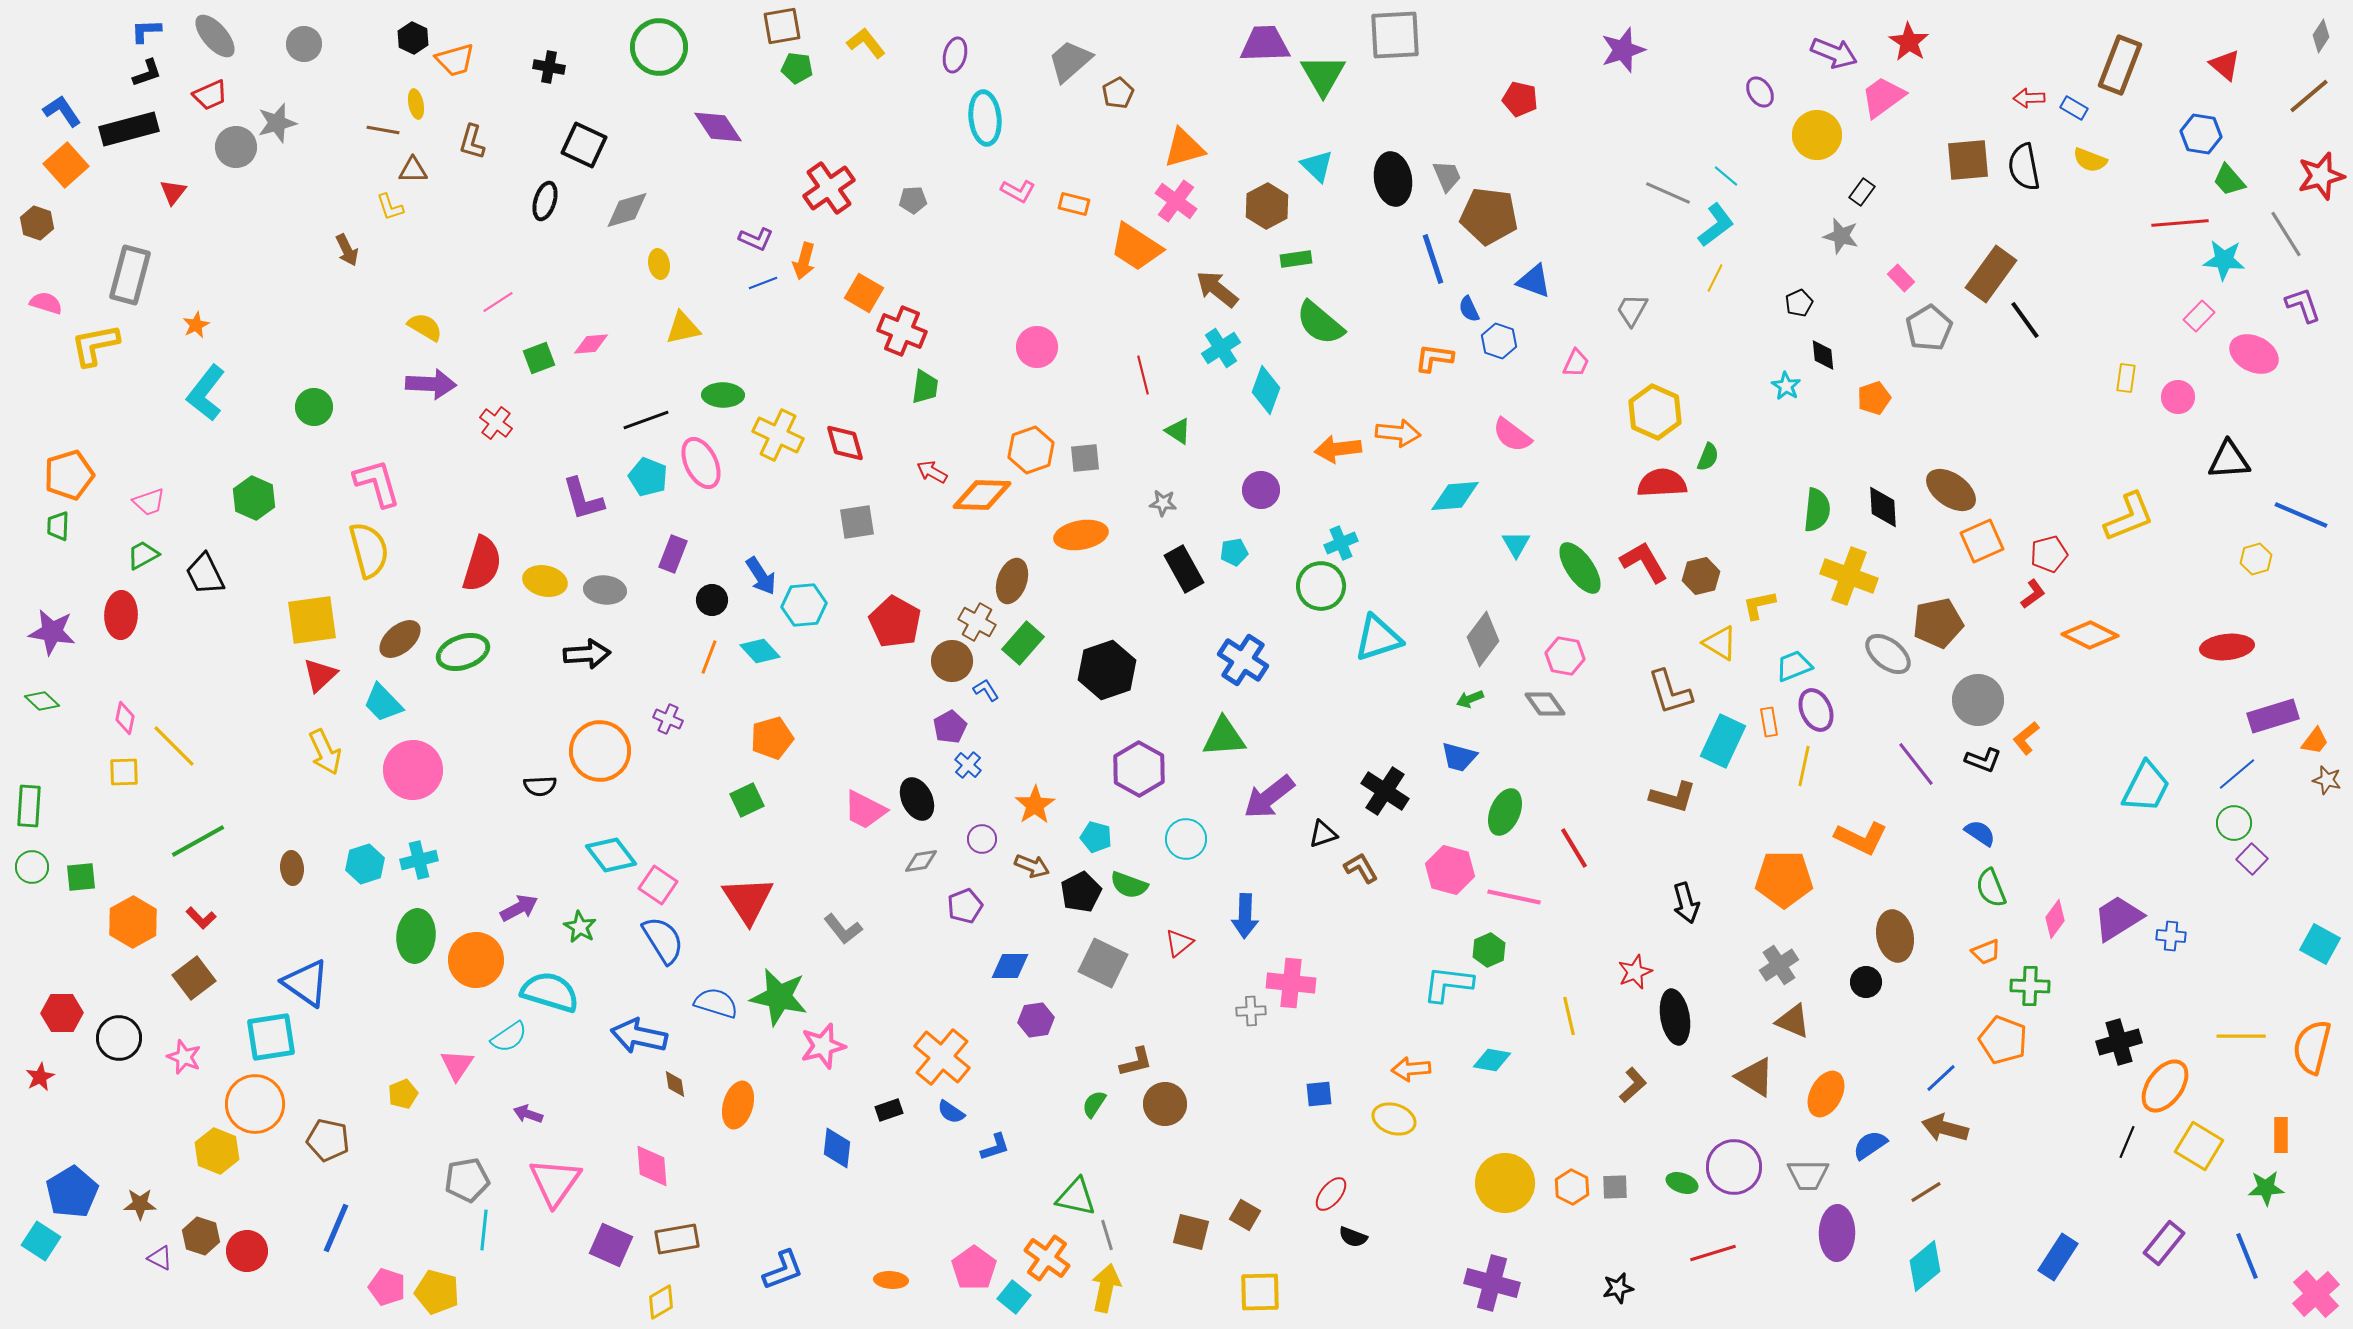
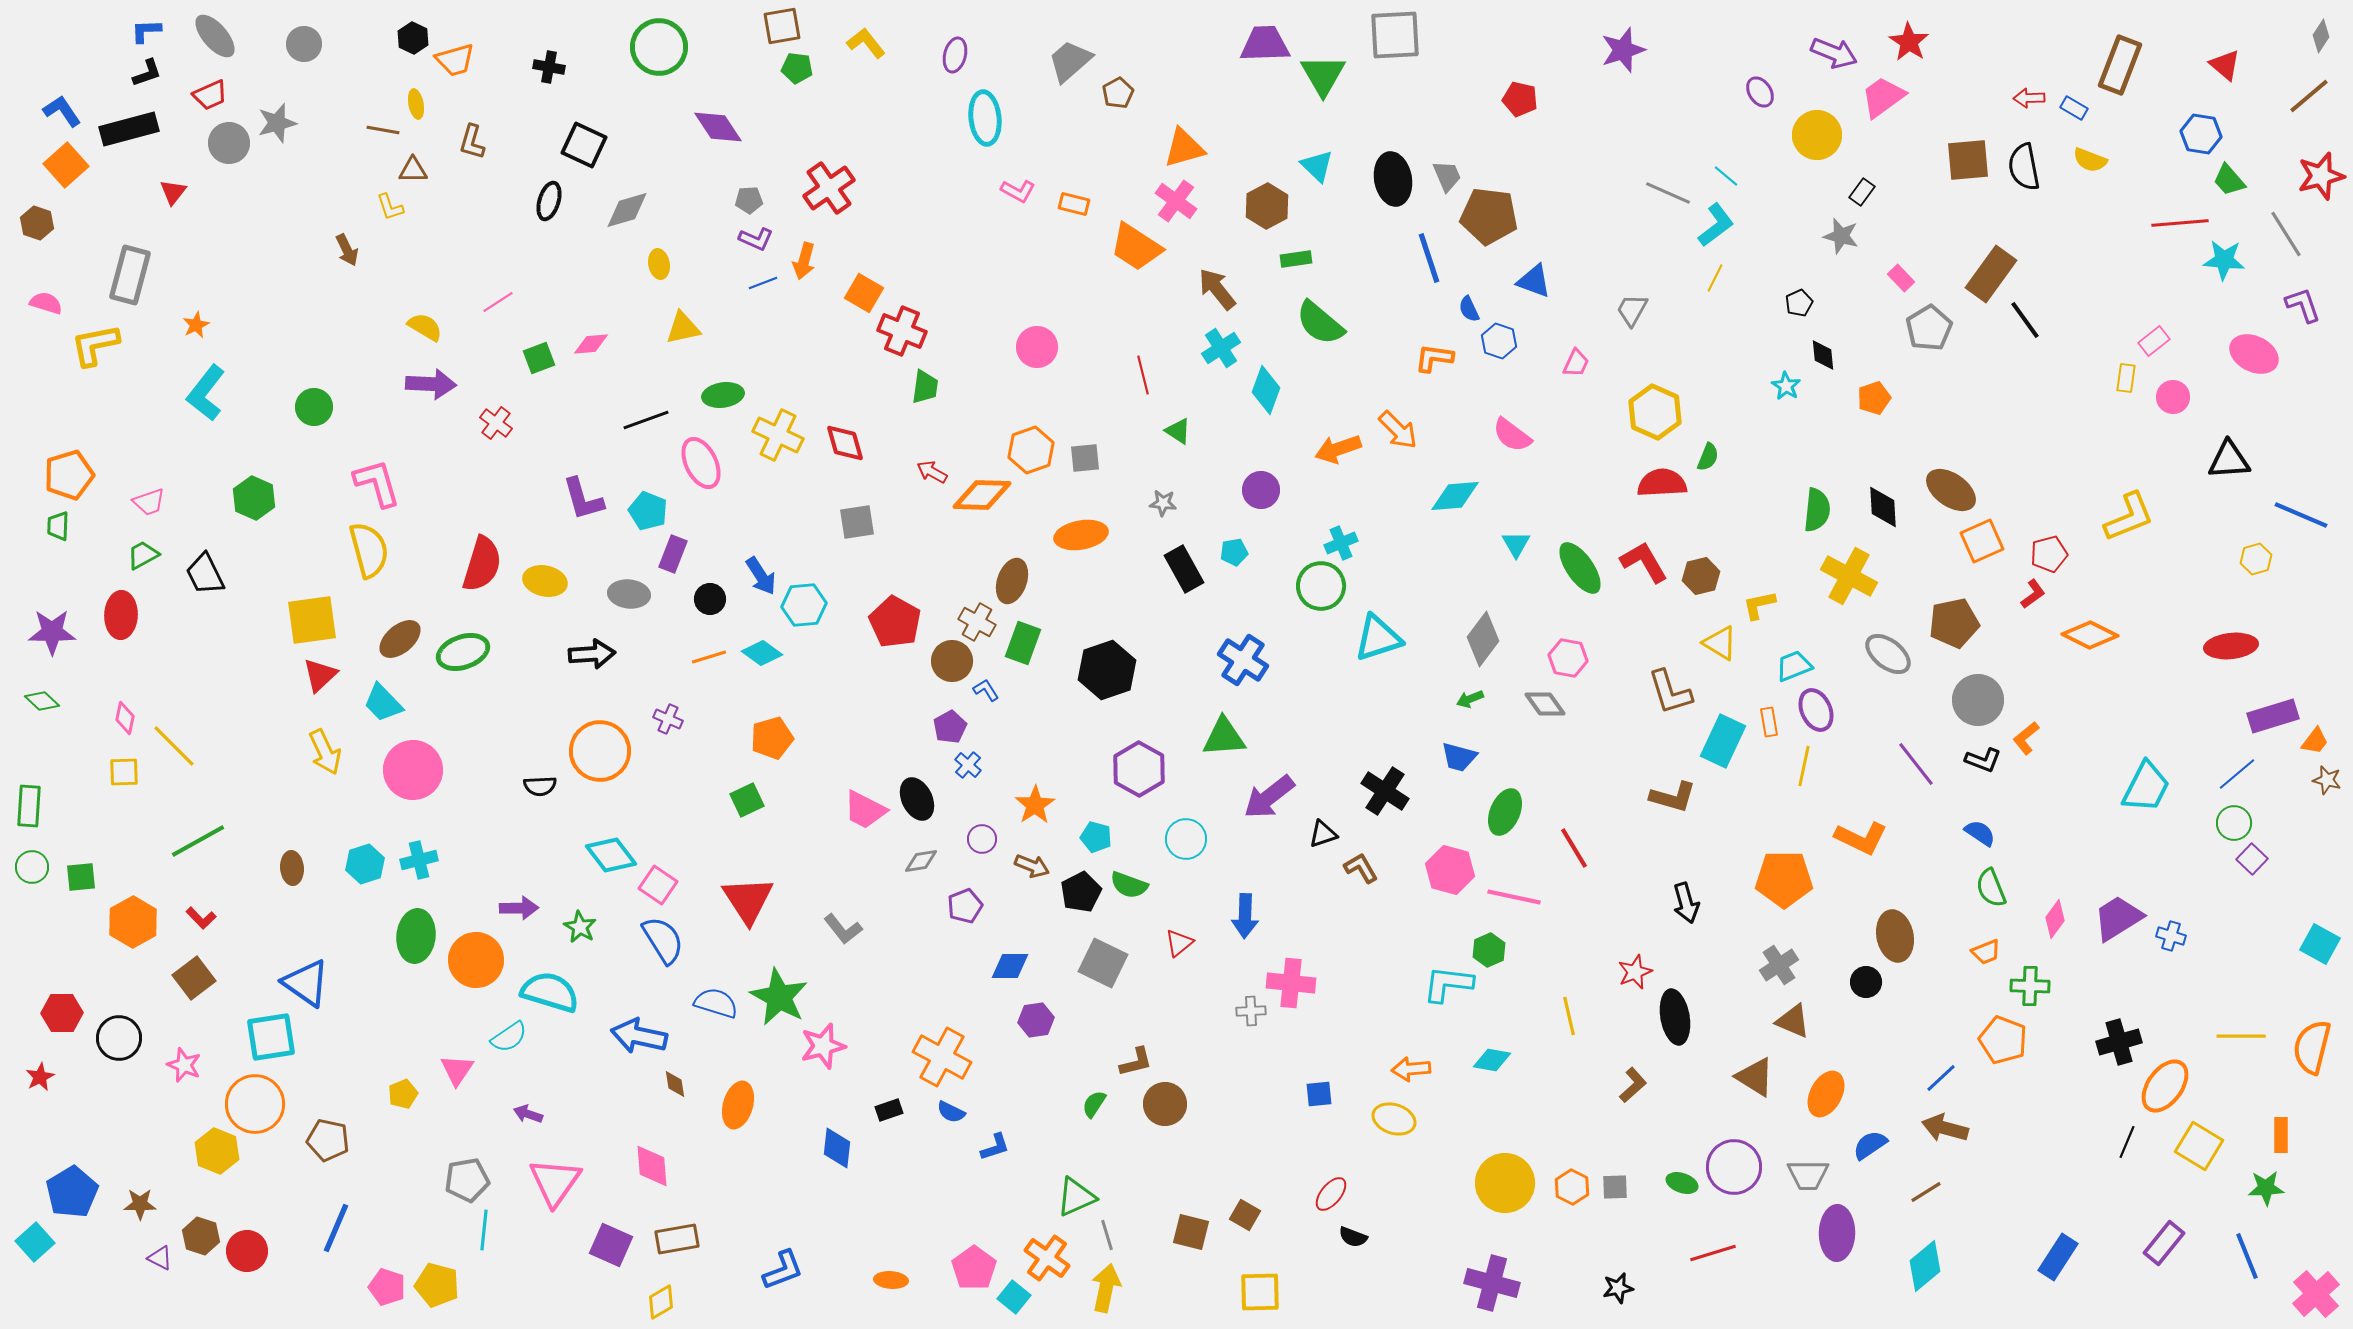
gray circle at (236, 147): moved 7 px left, 4 px up
gray pentagon at (913, 200): moved 164 px left
black ellipse at (545, 201): moved 4 px right
blue line at (1433, 259): moved 4 px left, 1 px up
brown arrow at (1217, 289): rotated 12 degrees clockwise
pink rectangle at (2199, 316): moved 45 px left, 25 px down; rotated 8 degrees clockwise
green ellipse at (723, 395): rotated 9 degrees counterclockwise
pink circle at (2178, 397): moved 5 px left
orange arrow at (1398, 433): moved 3 px up; rotated 39 degrees clockwise
orange arrow at (1338, 449): rotated 12 degrees counterclockwise
cyan pentagon at (648, 477): moved 34 px down
yellow cross at (1849, 576): rotated 8 degrees clockwise
gray ellipse at (605, 590): moved 24 px right, 4 px down
black circle at (712, 600): moved 2 px left, 1 px up
brown pentagon at (1938, 623): moved 16 px right
purple star at (52, 632): rotated 9 degrees counterclockwise
green rectangle at (1023, 643): rotated 21 degrees counterclockwise
red ellipse at (2227, 647): moved 4 px right, 1 px up
cyan diamond at (760, 651): moved 2 px right, 2 px down; rotated 12 degrees counterclockwise
black arrow at (587, 654): moved 5 px right
pink hexagon at (1565, 656): moved 3 px right, 2 px down
orange line at (709, 657): rotated 52 degrees clockwise
purple arrow at (519, 908): rotated 27 degrees clockwise
blue cross at (2171, 936): rotated 12 degrees clockwise
green star at (779, 997): rotated 16 degrees clockwise
pink star at (184, 1057): moved 8 px down
orange cross at (942, 1057): rotated 12 degrees counterclockwise
pink triangle at (457, 1065): moved 5 px down
blue semicircle at (951, 1112): rotated 8 degrees counterclockwise
green triangle at (1076, 1197): rotated 36 degrees counterclockwise
cyan square at (41, 1241): moved 6 px left, 1 px down; rotated 15 degrees clockwise
yellow pentagon at (437, 1292): moved 7 px up
